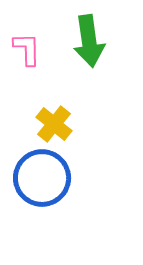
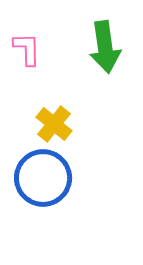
green arrow: moved 16 px right, 6 px down
blue circle: moved 1 px right
